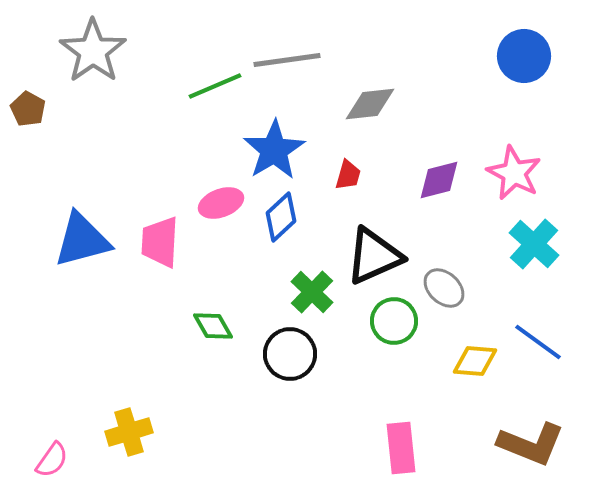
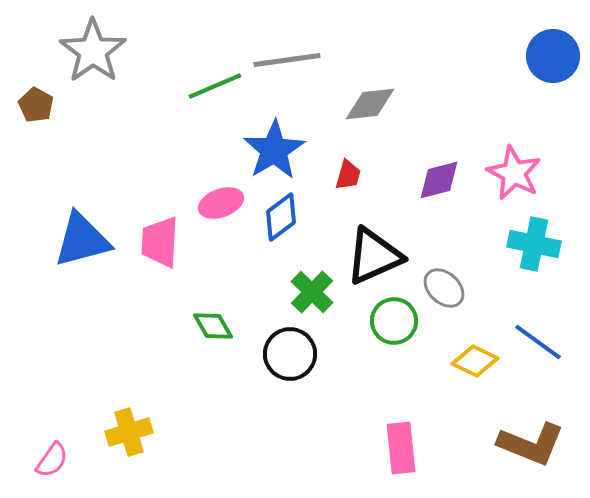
blue circle: moved 29 px right
brown pentagon: moved 8 px right, 4 px up
blue diamond: rotated 6 degrees clockwise
cyan cross: rotated 30 degrees counterclockwise
yellow diamond: rotated 21 degrees clockwise
